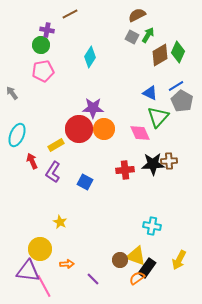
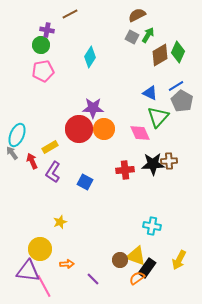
gray arrow: moved 60 px down
yellow rectangle: moved 6 px left, 2 px down
yellow star: rotated 24 degrees clockwise
